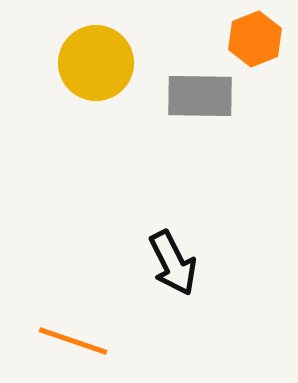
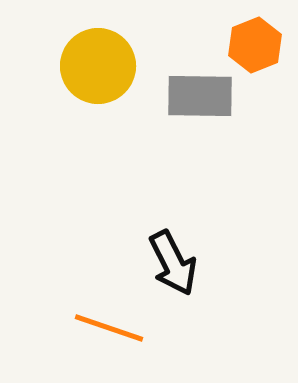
orange hexagon: moved 6 px down
yellow circle: moved 2 px right, 3 px down
orange line: moved 36 px right, 13 px up
